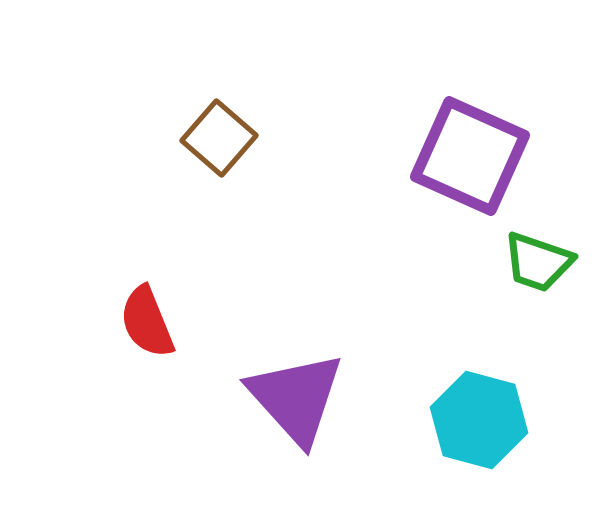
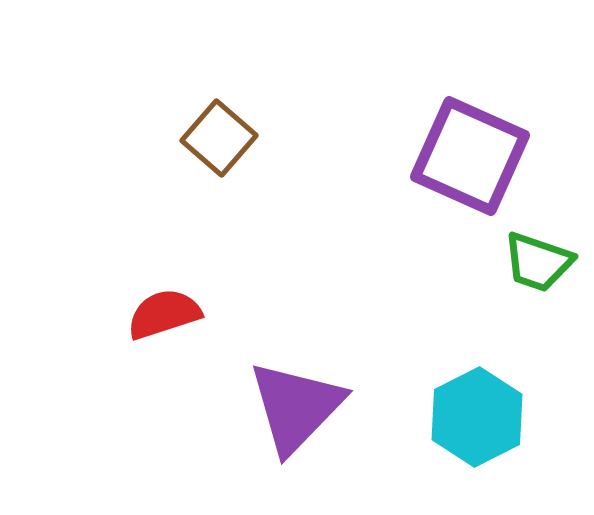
red semicircle: moved 17 px right, 8 px up; rotated 94 degrees clockwise
purple triangle: moved 9 px down; rotated 26 degrees clockwise
cyan hexagon: moved 2 px left, 3 px up; rotated 18 degrees clockwise
